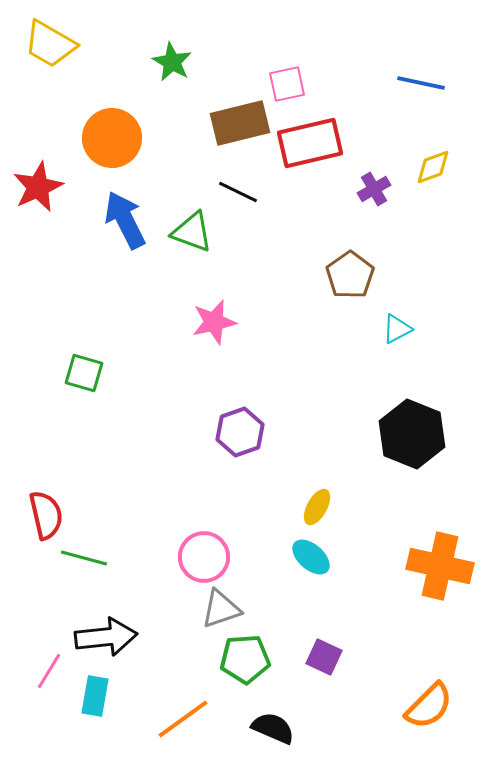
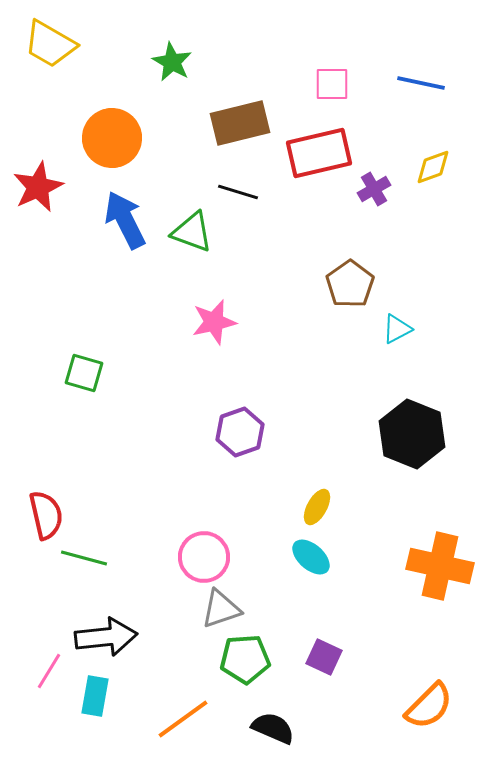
pink square: moved 45 px right; rotated 12 degrees clockwise
red rectangle: moved 9 px right, 10 px down
black line: rotated 9 degrees counterclockwise
brown pentagon: moved 9 px down
